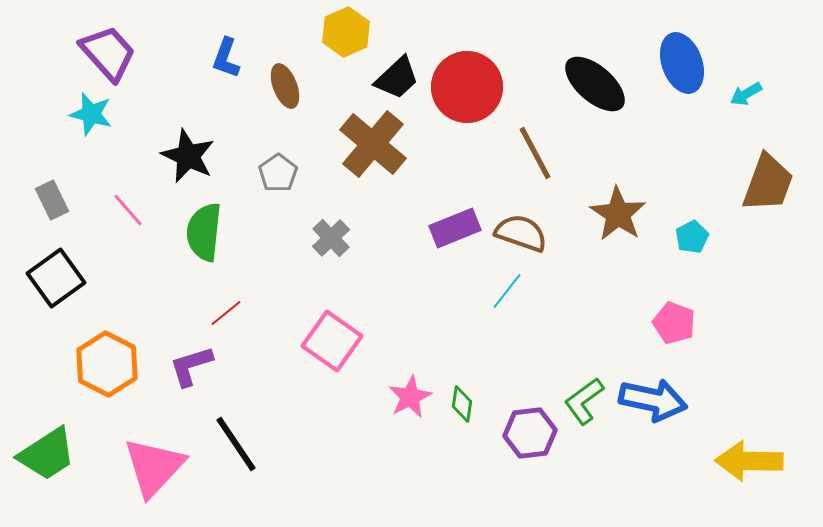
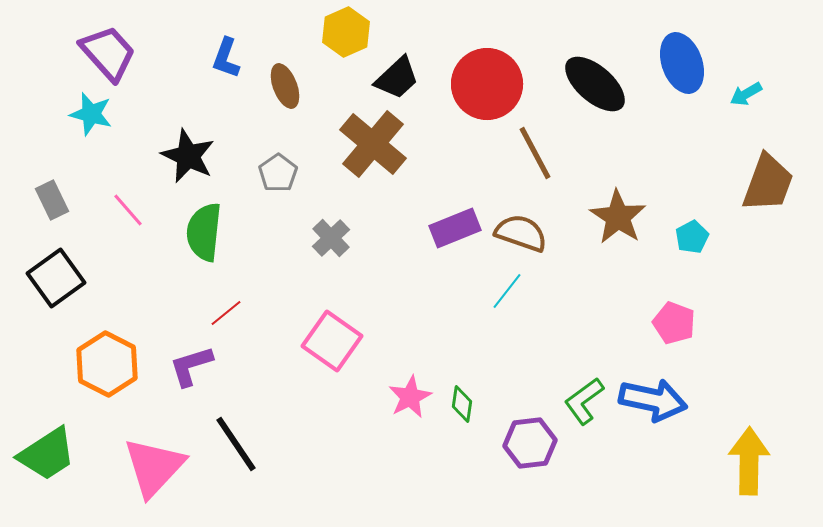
red circle: moved 20 px right, 3 px up
brown star: moved 3 px down
purple hexagon: moved 10 px down
yellow arrow: rotated 90 degrees clockwise
